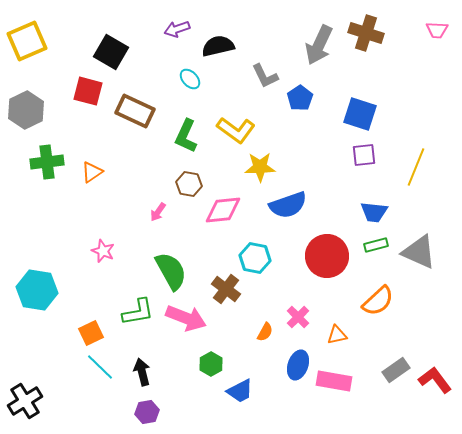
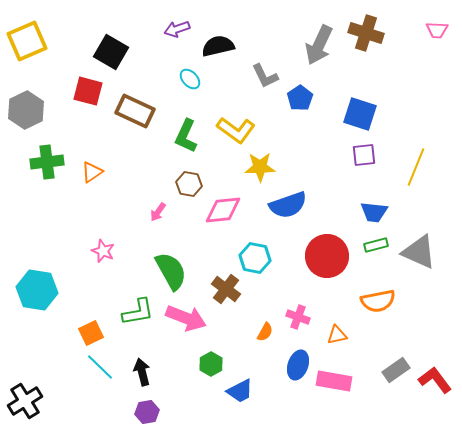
orange semicircle at (378, 301): rotated 32 degrees clockwise
pink cross at (298, 317): rotated 25 degrees counterclockwise
